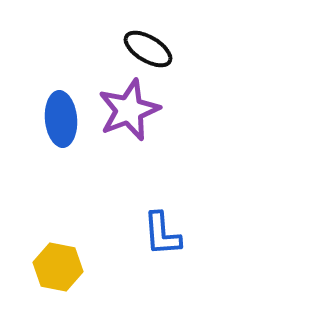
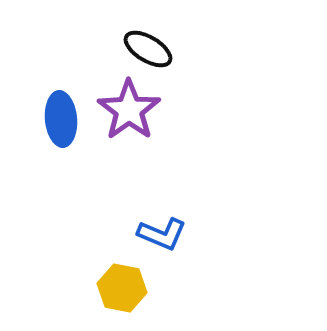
purple star: rotated 14 degrees counterclockwise
blue L-shape: rotated 63 degrees counterclockwise
yellow hexagon: moved 64 px right, 21 px down
